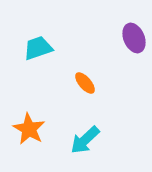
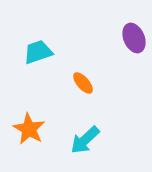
cyan trapezoid: moved 4 px down
orange ellipse: moved 2 px left
